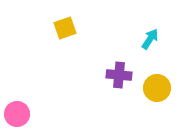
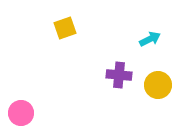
cyan arrow: rotated 30 degrees clockwise
yellow circle: moved 1 px right, 3 px up
pink circle: moved 4 px right, 1 px up
